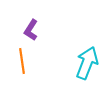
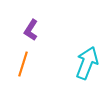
orange line: moved 1 px right, 3 px down; rotated 25 degrees clockwise
